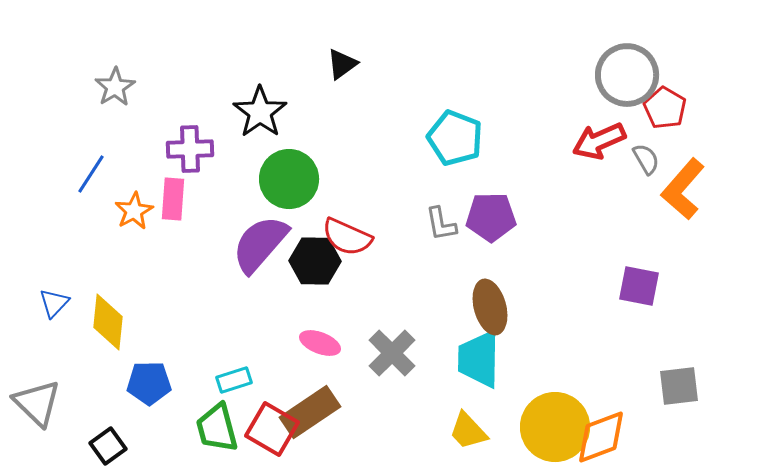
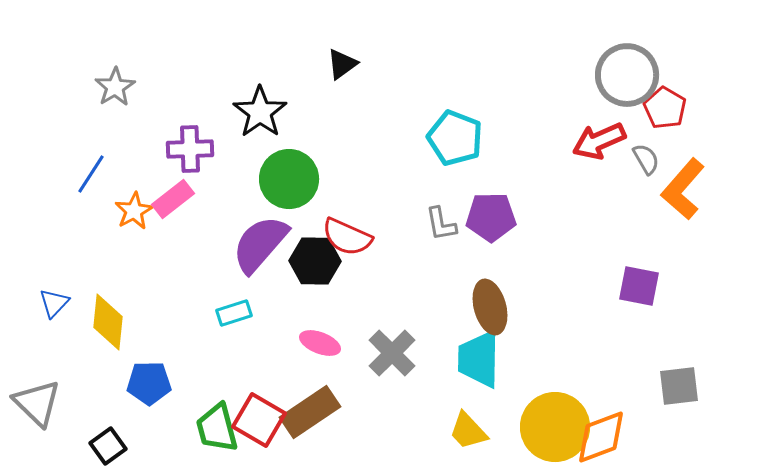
pink rectangle: rotated 48 degrees clockwise
cyan rectangle: moved 67 px up
red square: moved 13 px left, 9 px up
